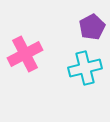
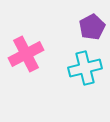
pink cross: moved 1 px right
